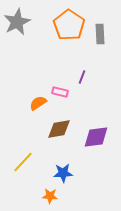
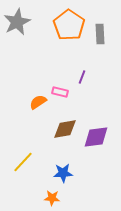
orange semicircle: moved 1 px up
brown diamond: moved 6 px right
orange star: moved 2 px right, 2 px down
